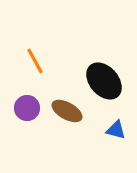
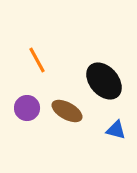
orange line: moved 2 px right, 1 px up
